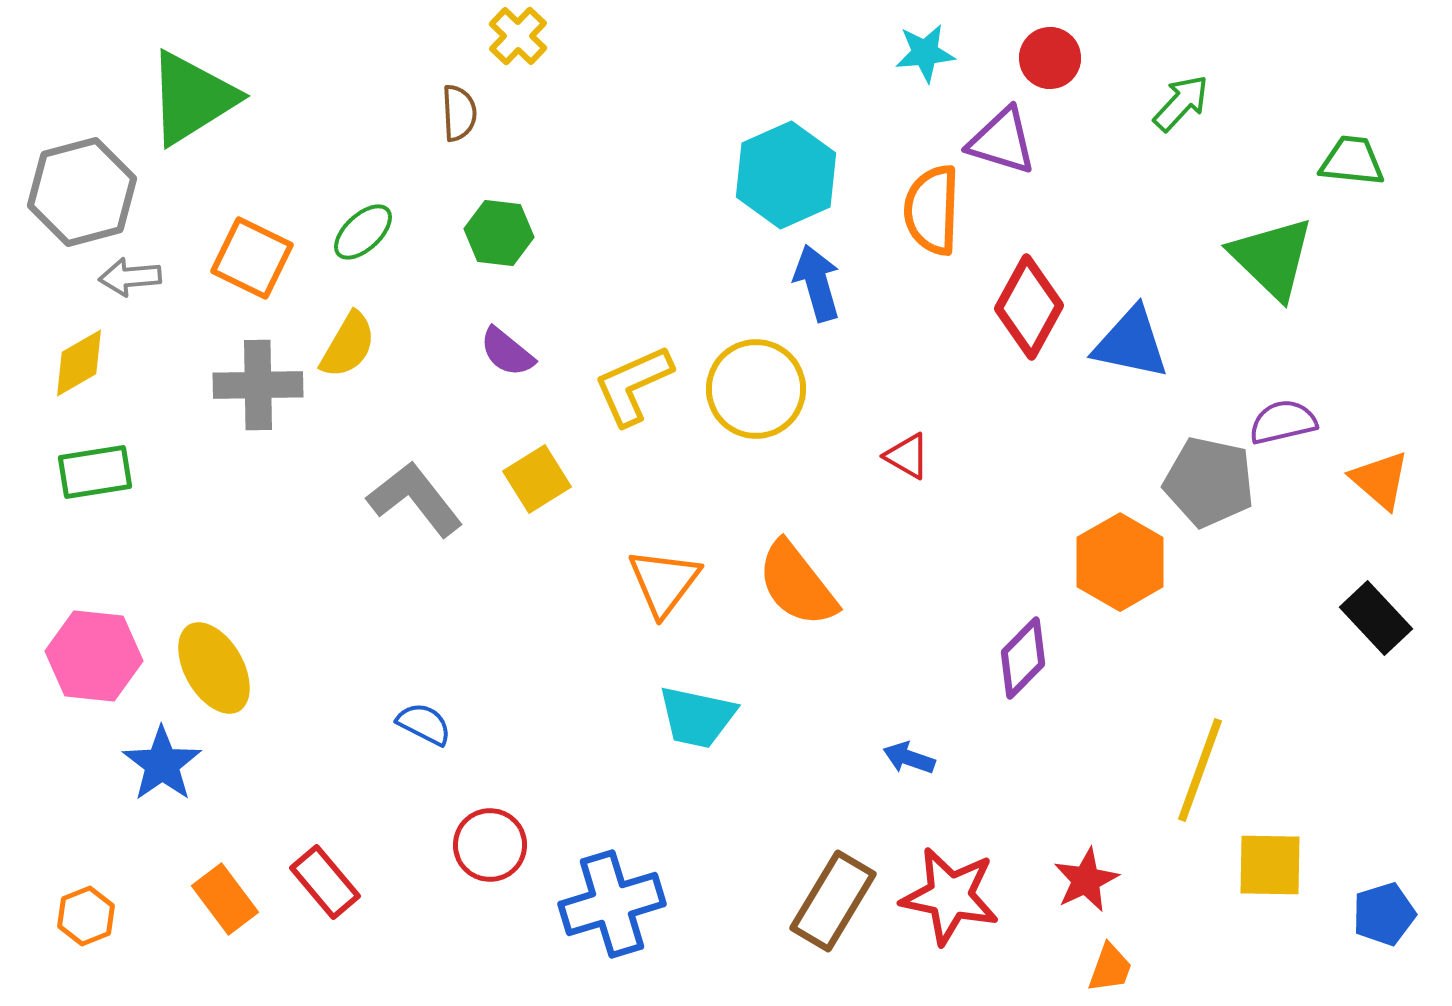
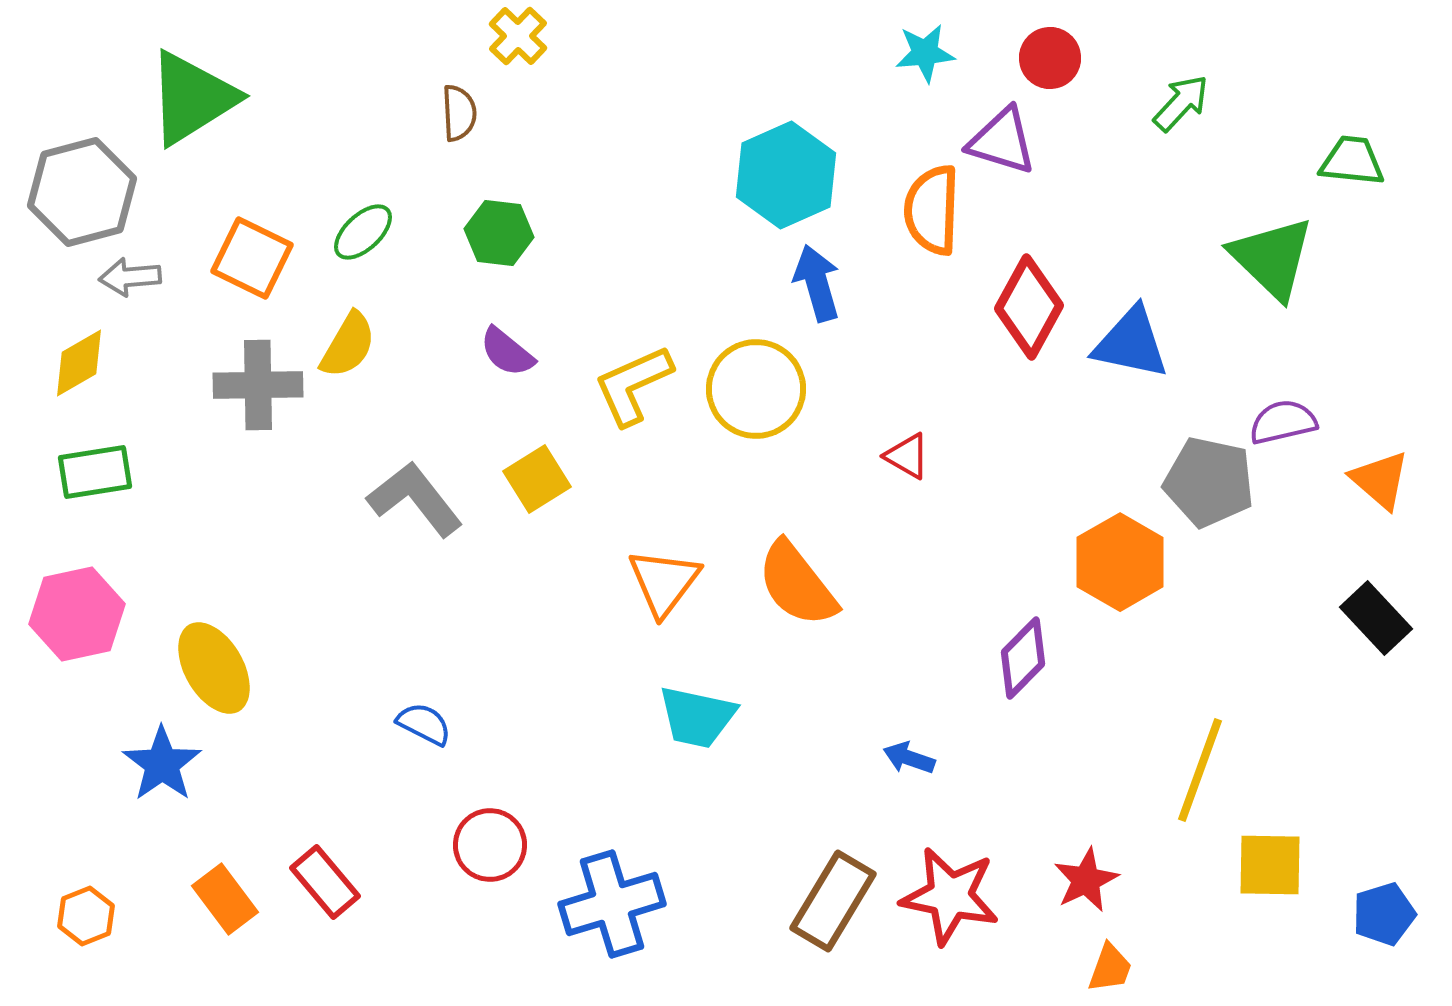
pink hexagon at (94, 656): moved 17 px left, 42 px up; rotated 18 degrees counterclockwise
